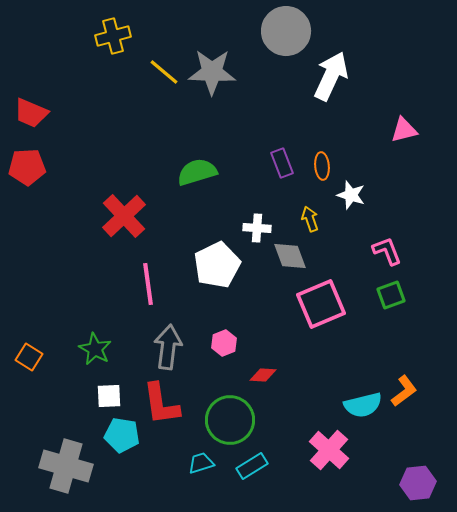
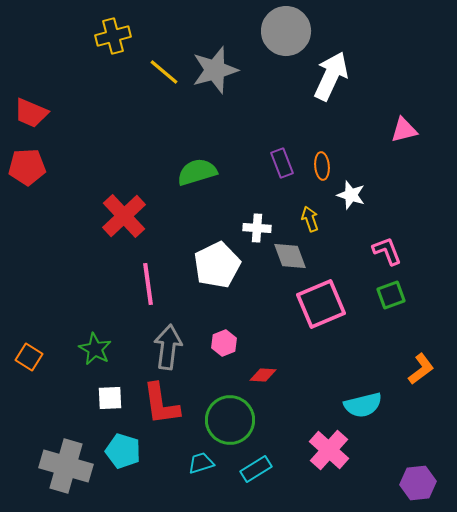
gray star: moved 3 px right, 2 px up; rotated 18 degrees counterclockwise
orange L-shape: moved 17 px right, 22 px up
white square: moved 1 px right, 2 px down
cyan pentagon: moved 1 px right, 16 px down; rotated 8 degrees clockwise
cyan rectangle: moved 4 px right, 3 px down
